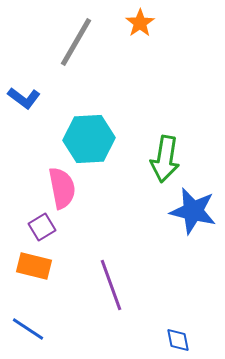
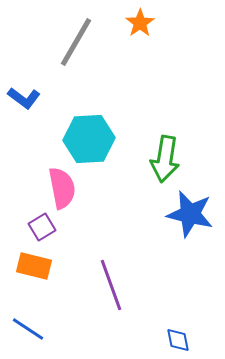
blue star: moved 3 px left, 3 px down
